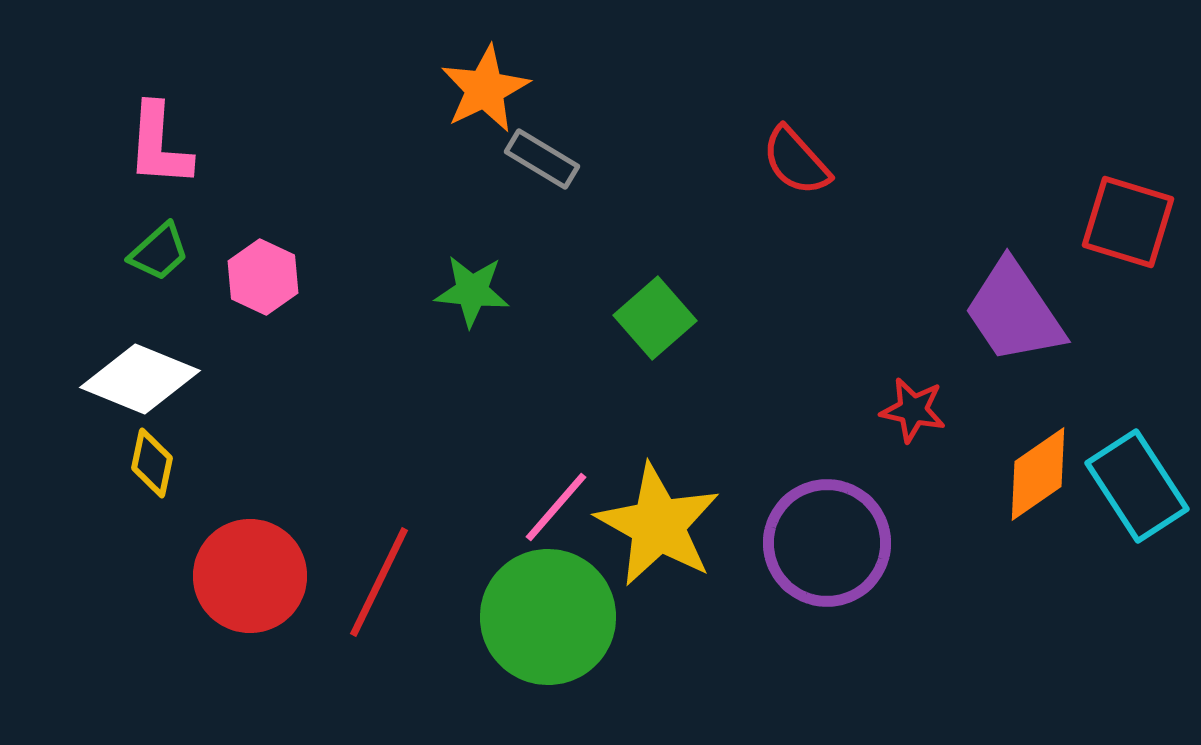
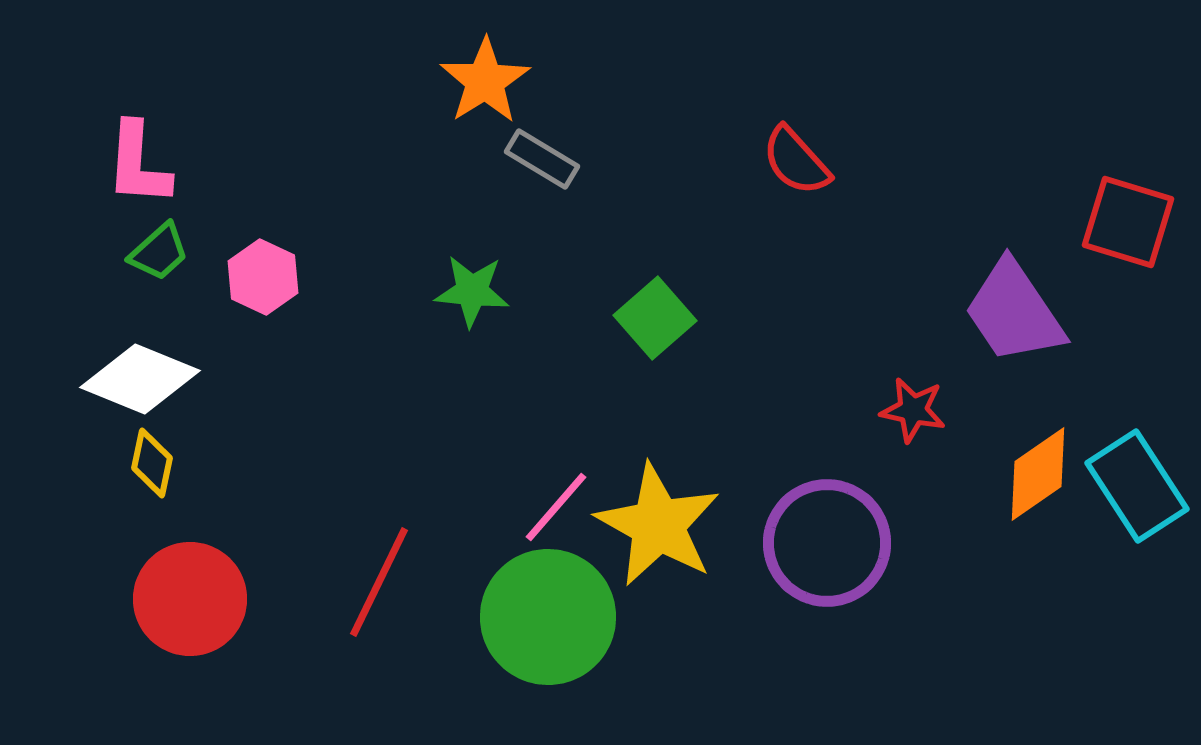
orange star: moved 8 px up; rotated 6 degrees counterclockwise
pink L-shape: moved 21 px left, 19 px down
red circle: moved 60 px left, 23 px down
